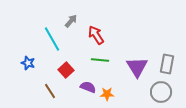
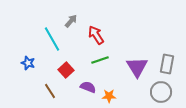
green line: rotated 24 degrees counterclockwise
orange star: moved 2 px right, 2 px down
